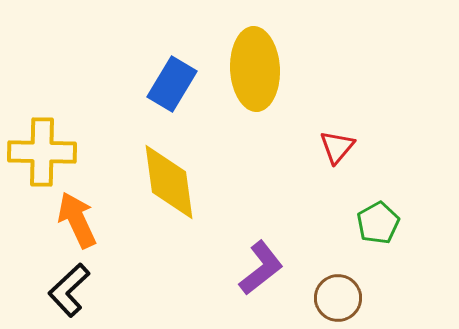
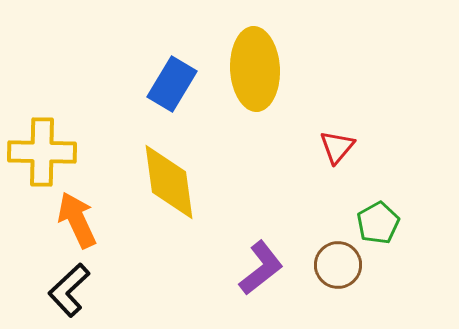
brown circle: moved 33 px up
